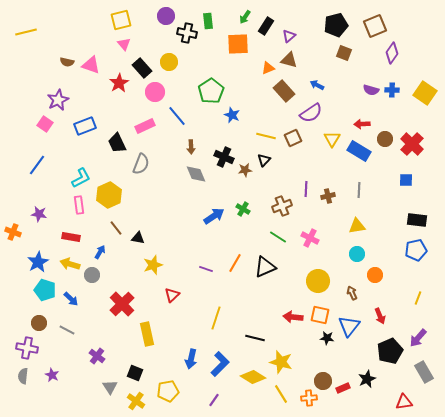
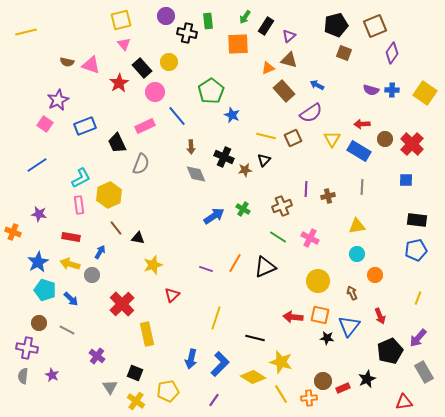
blue line at (37, 165): rotated 20 degrees clockwise
gray line at (359, 190): moved 3 px right, 3 px up
